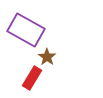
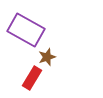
brown star: rotated 18 degrees clockwise
